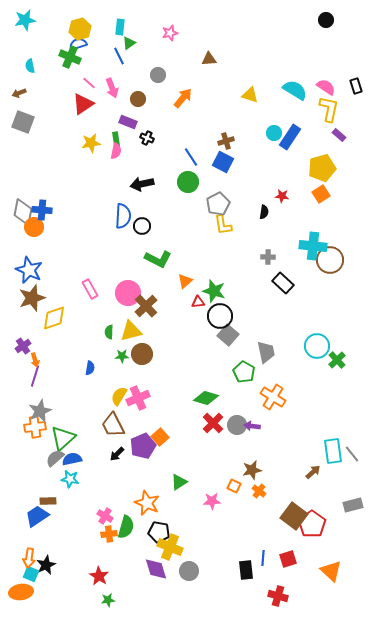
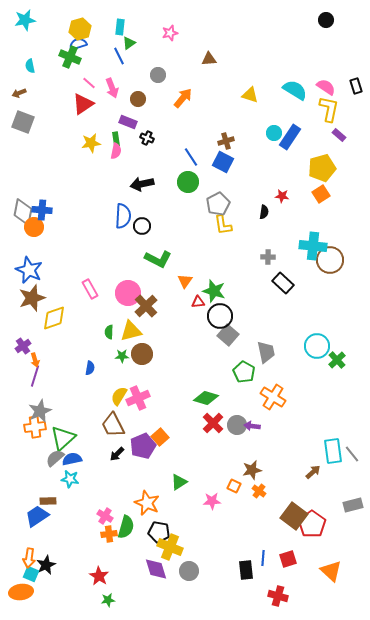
orange triangle at (185, 281): rotated 14 degrees counterclockwise
